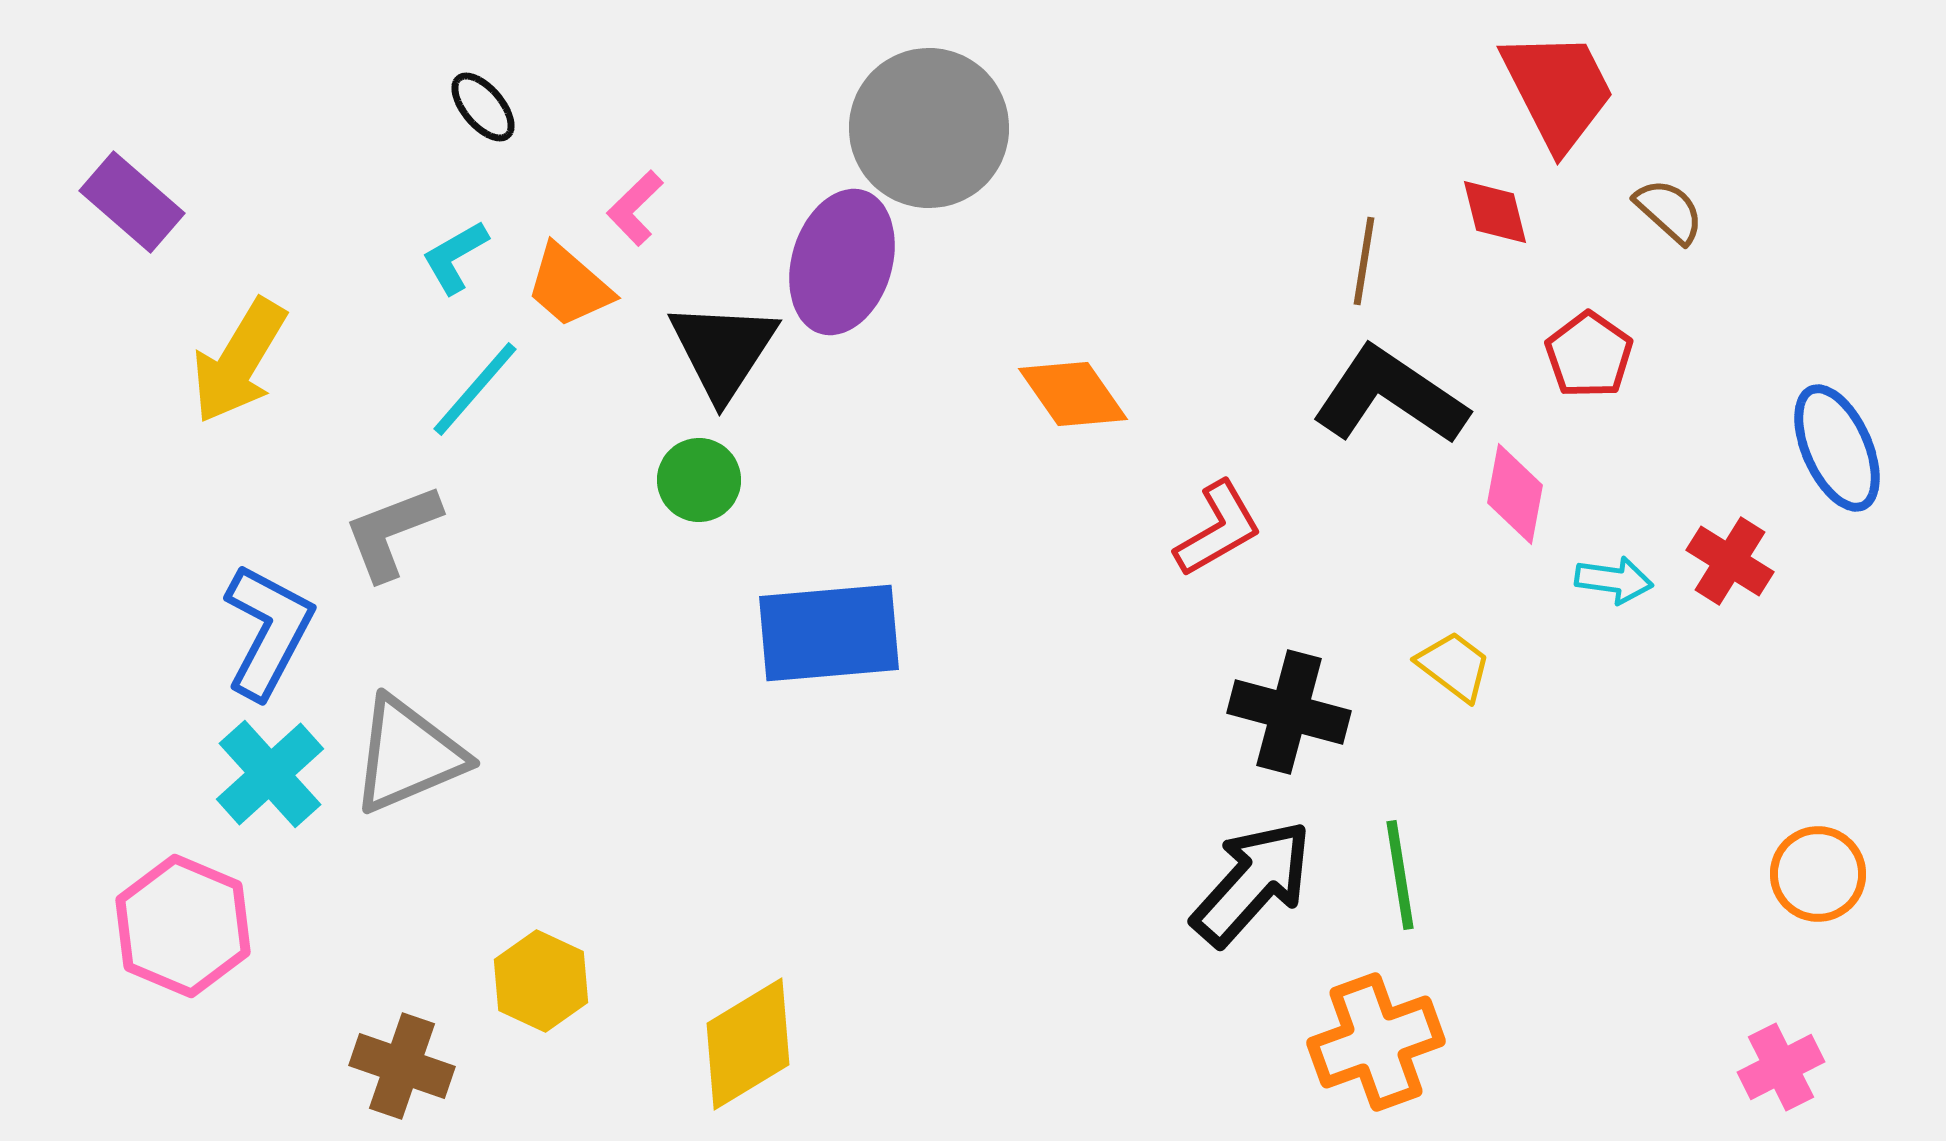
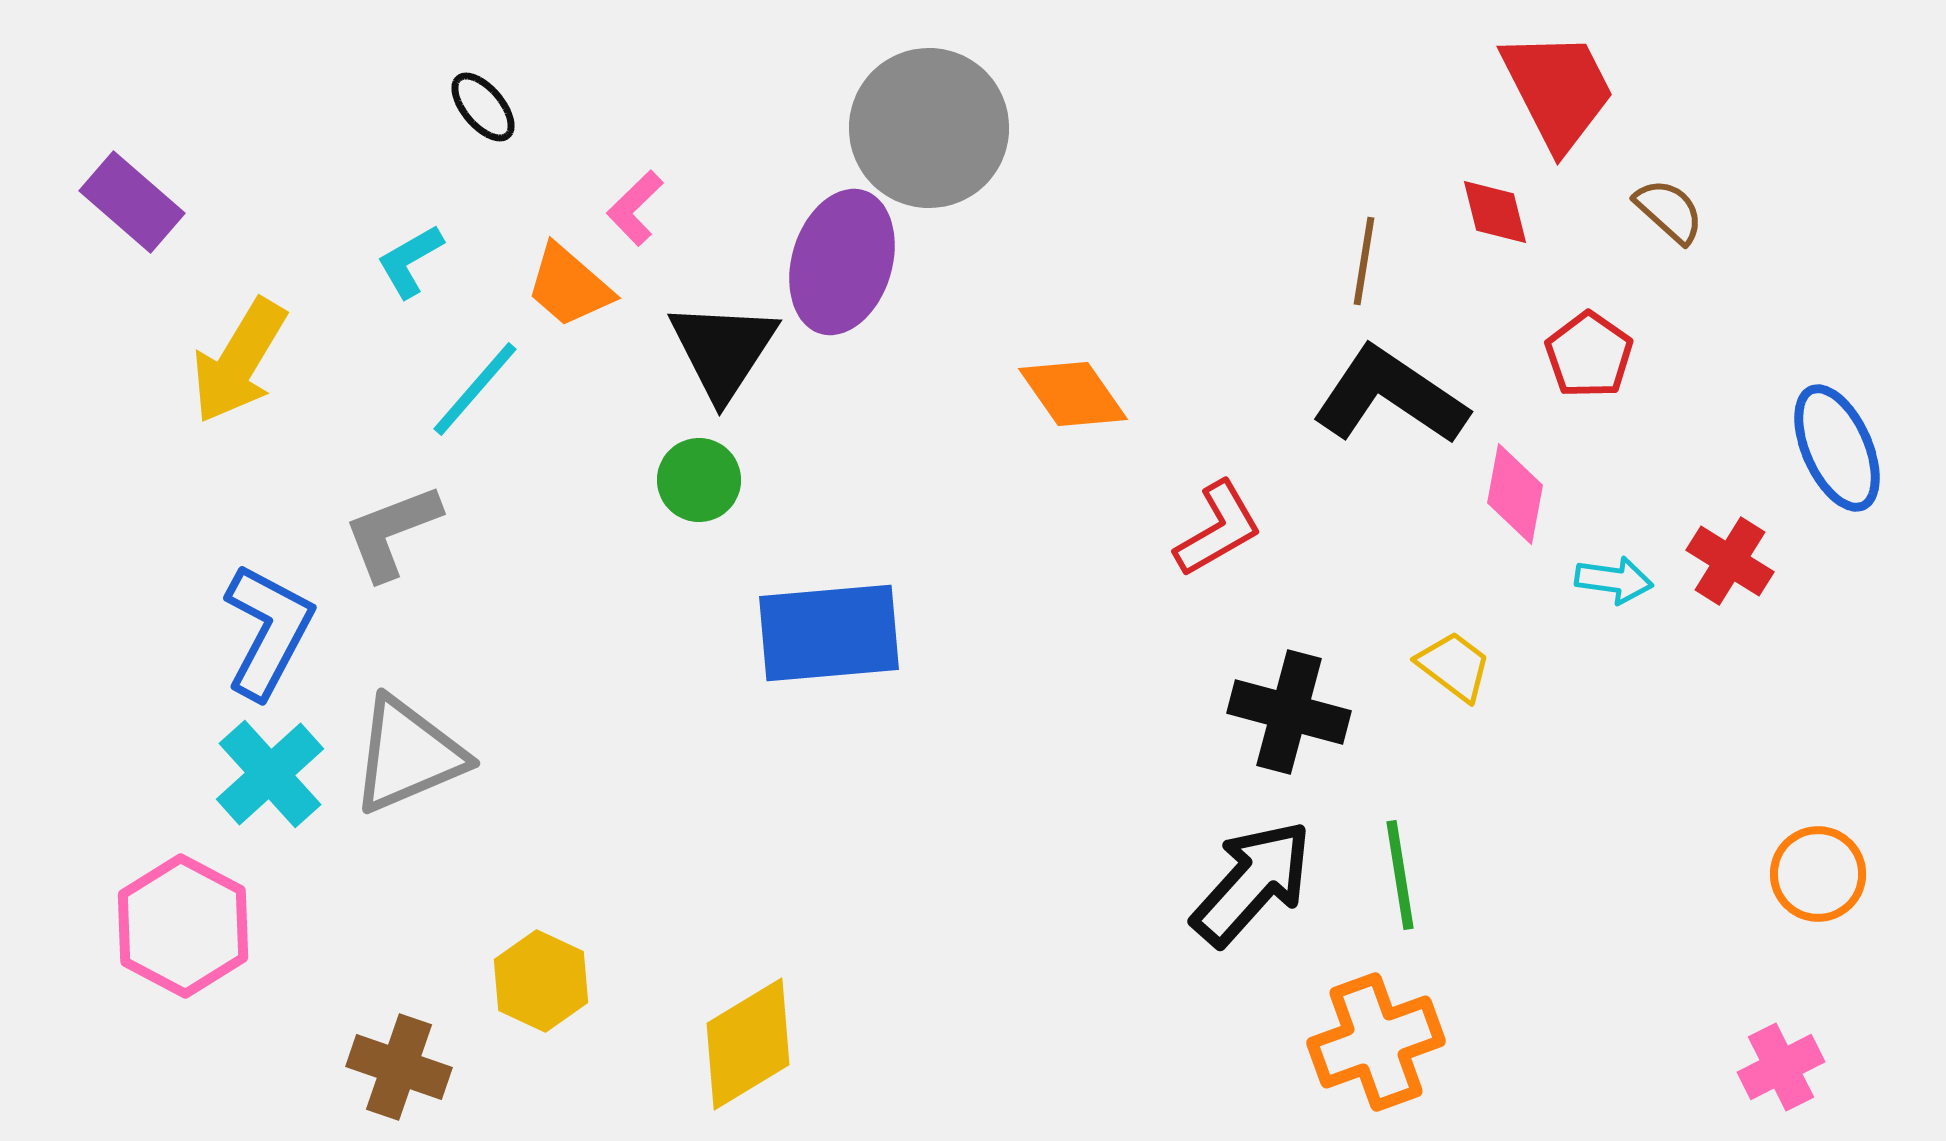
cyan L-shape: moved 45 px left, 4 px down
pink hexagon: rotated 5 degrees clockwise
brown cross: moved 3 px left, 1 px down
